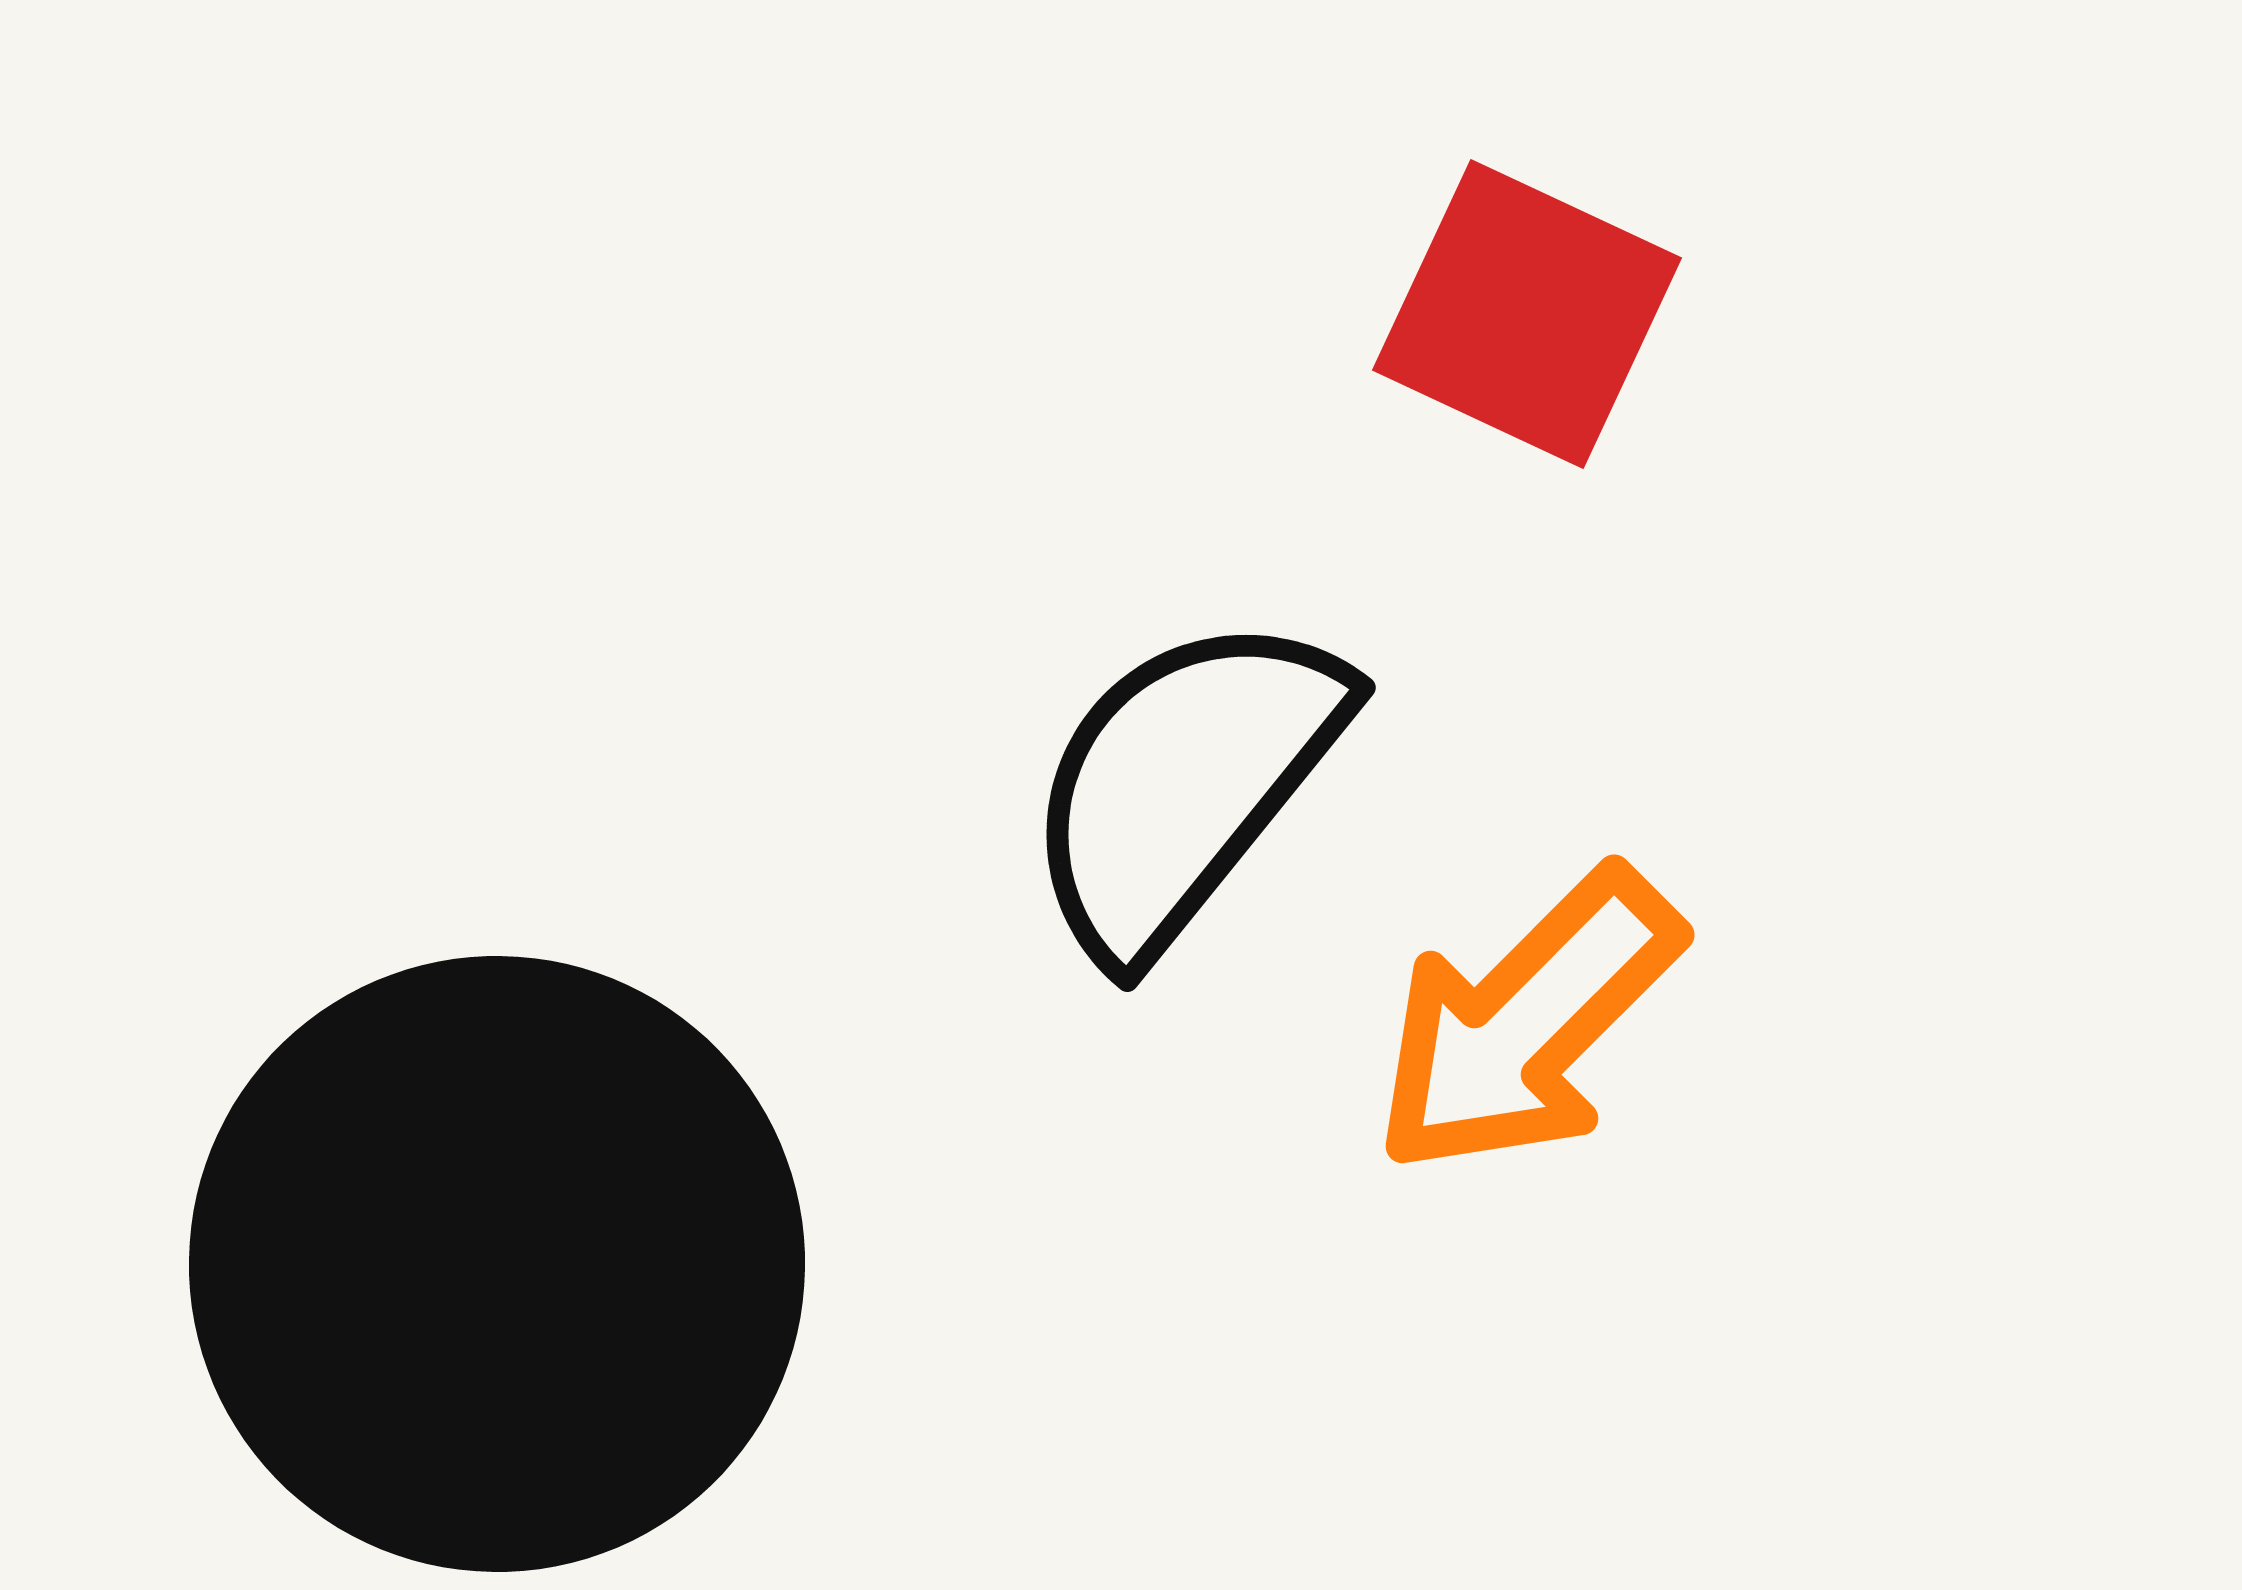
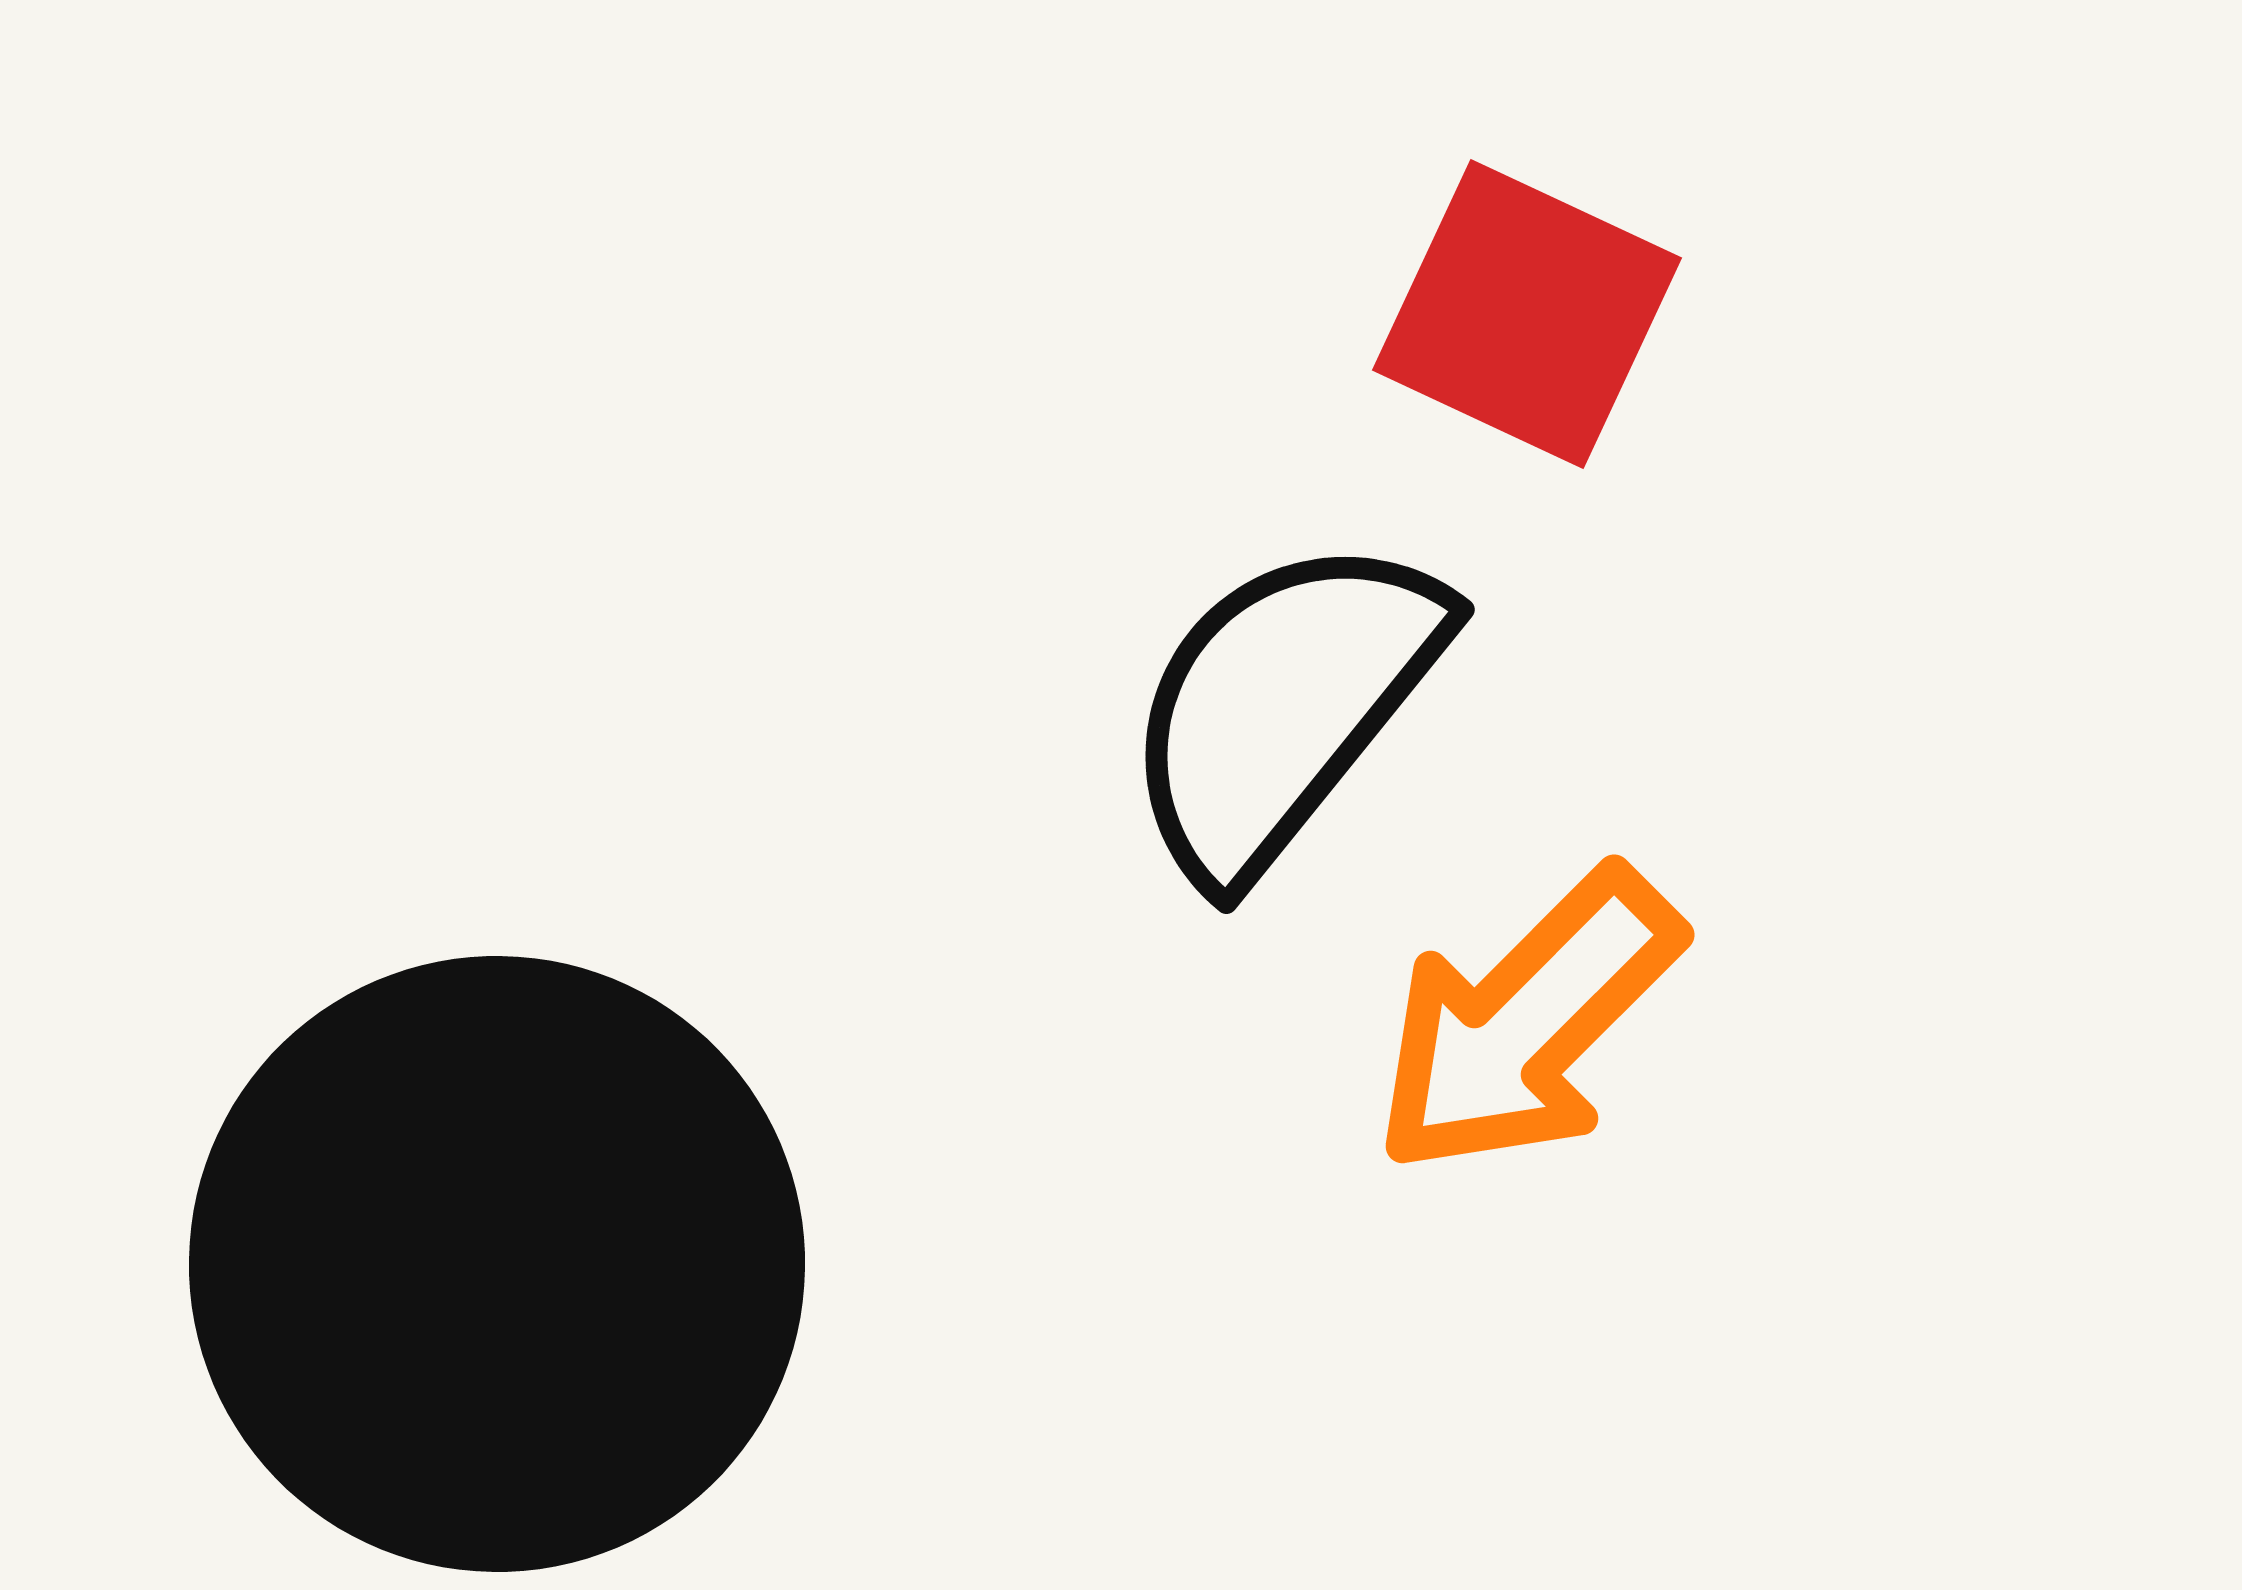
black semicircle: moved 99 px right, 78 px up
